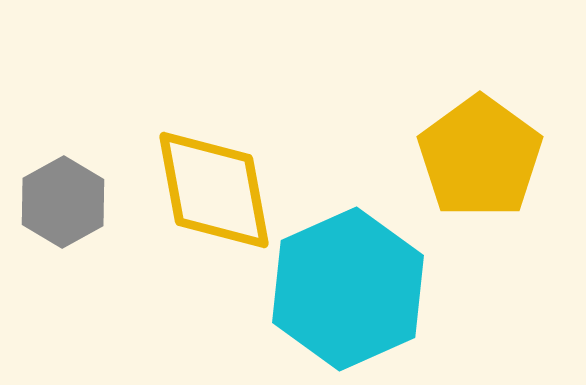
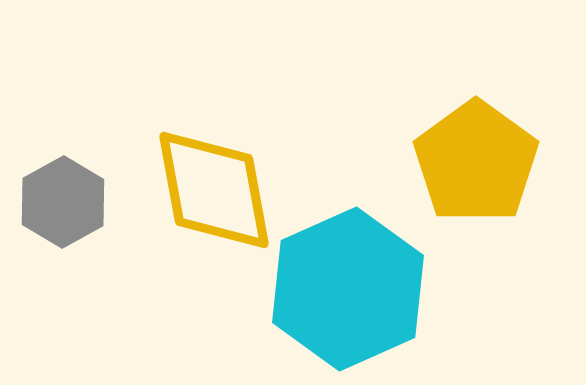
yellow pentagon: moved 4 px left, 5 px down
